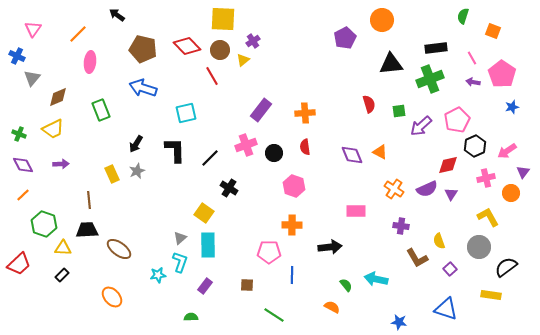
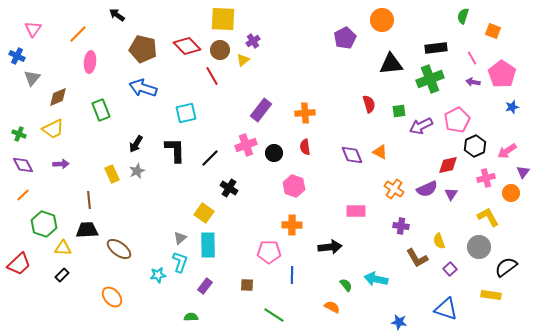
purple arrow at (421, 126): rotated 15 degrees clockwise
